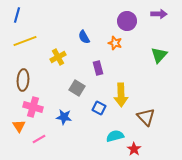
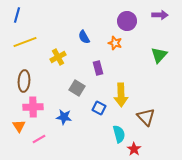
purple arrow: moved 1 px right, 1 px down
yellow line: moved 1 px down
brown ellipse: moved 1 px right, 1 px down
pink cross: rotated 18 degrees counterclockwise
cyan semicircle: moved 4 px right, 2 px up; rotated 90 degrees clockwise
